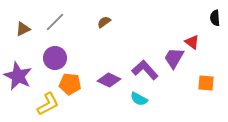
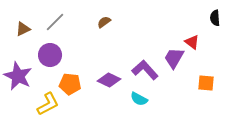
purple circle: moved 5 px left, 3 px up
